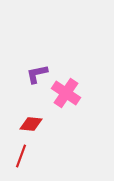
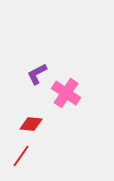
purple L-shape: rotated 15 degrees counterclockwise
red line: rotated 15 degrees clockwise
